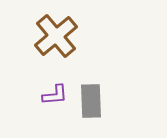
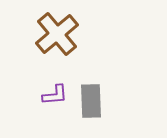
brown cross: moved 1 px right, 2 px up
